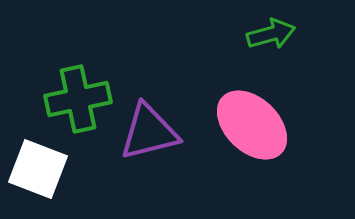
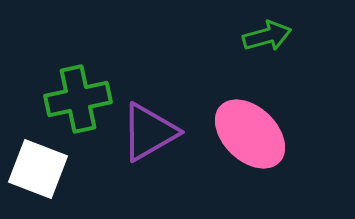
green arrow: moved 4 px left, 2 px down
pink ellipse: moved 2 px left, 9 px down
purple triangle: rotated 16 degrees counterclockwise
